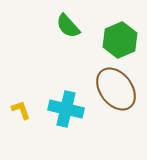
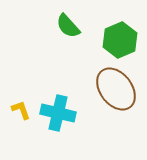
cyan cross: moved 8 px left, 4 px down
